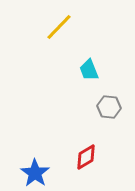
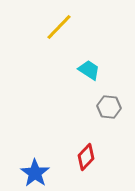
cyan trapezoid: rotated 145 degrees clockwise
red diamond: rotated 16 degrees counterclockwise
